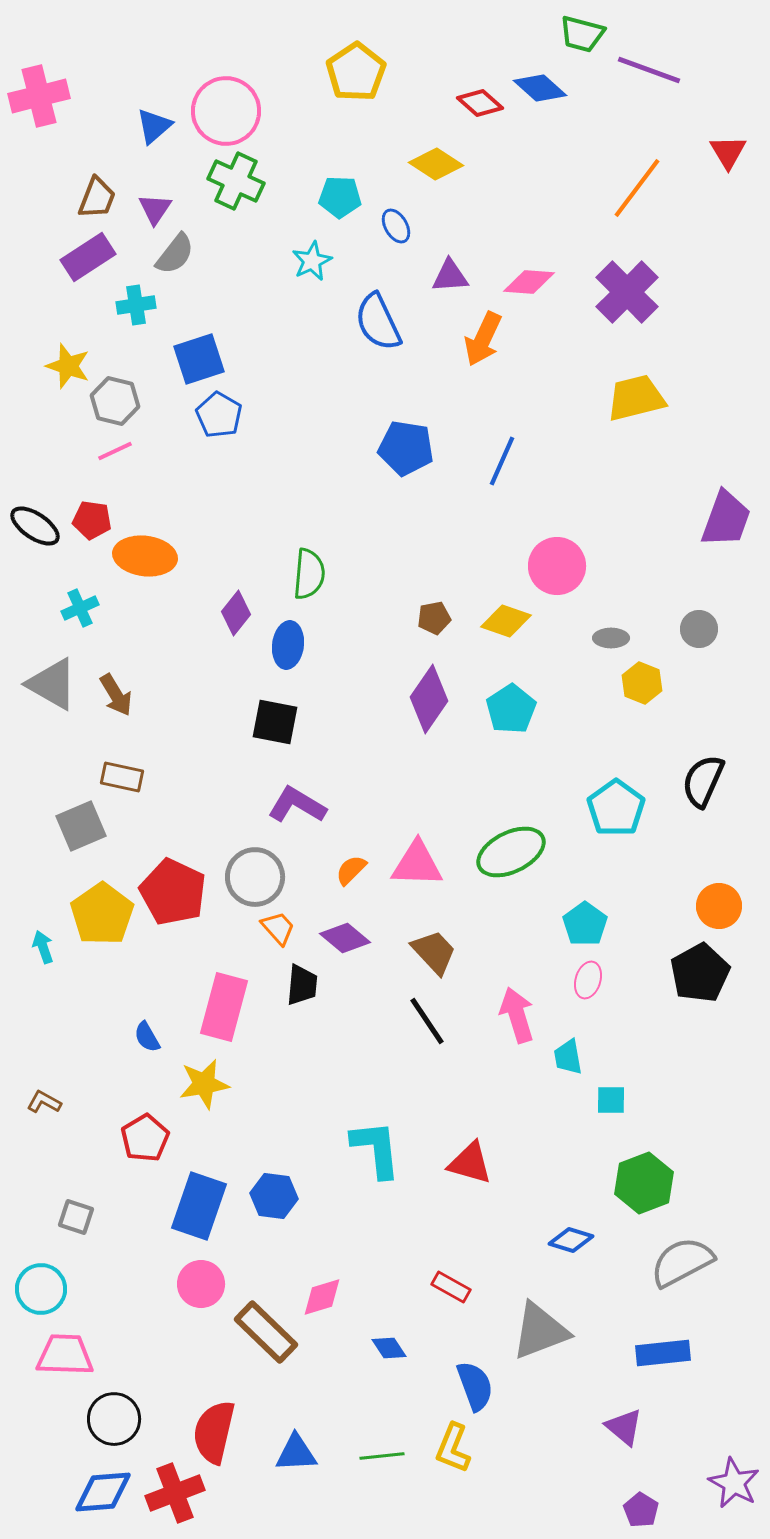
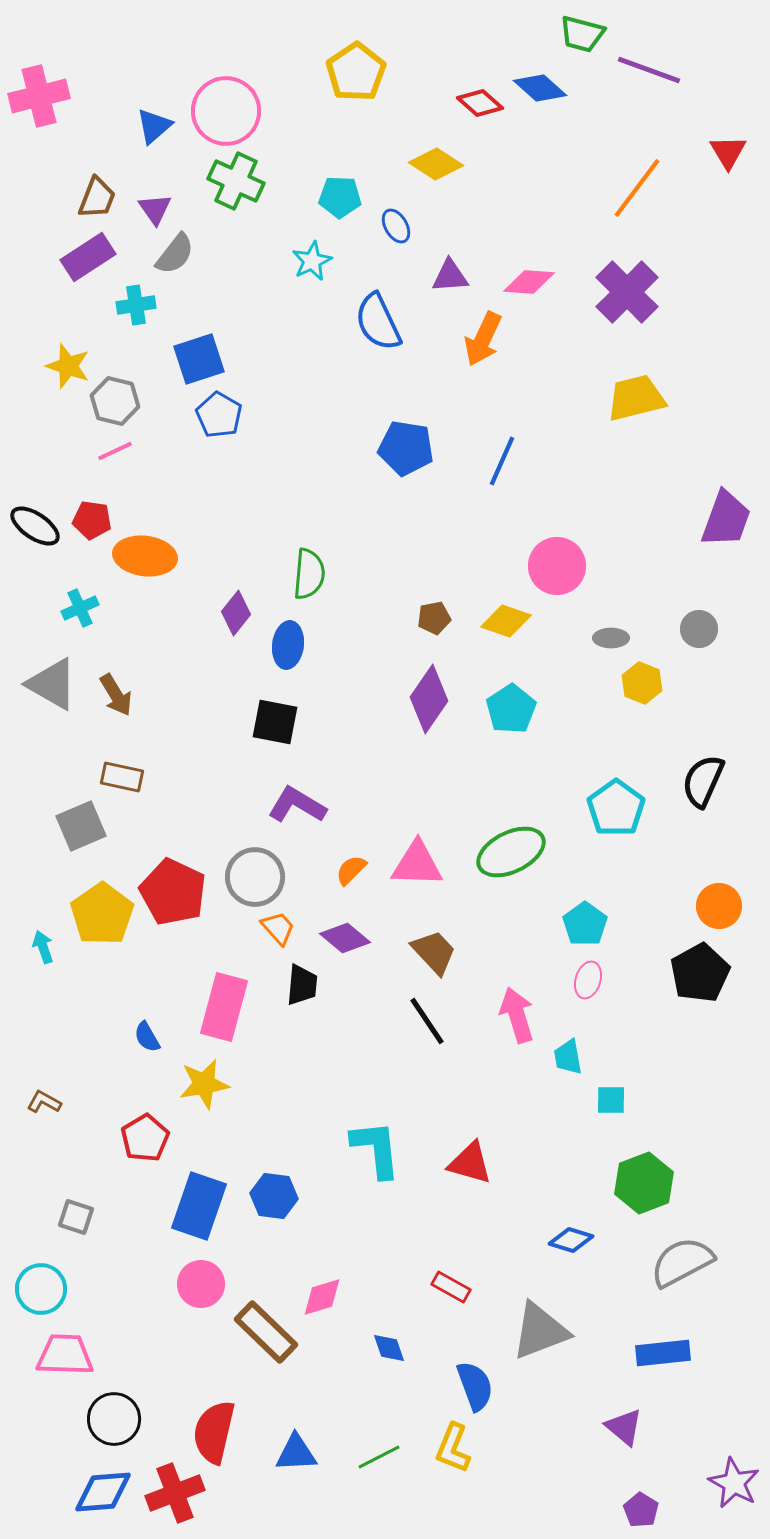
purple triangle at (155, 209): rotated 9 degrees counterclockwise
blue diamond at (389, 1348): rotated 15 degrees clockwise
green line at (382, 1456): moved 3 px left, 1 px down; rotated 21 degrees counterclockwise
